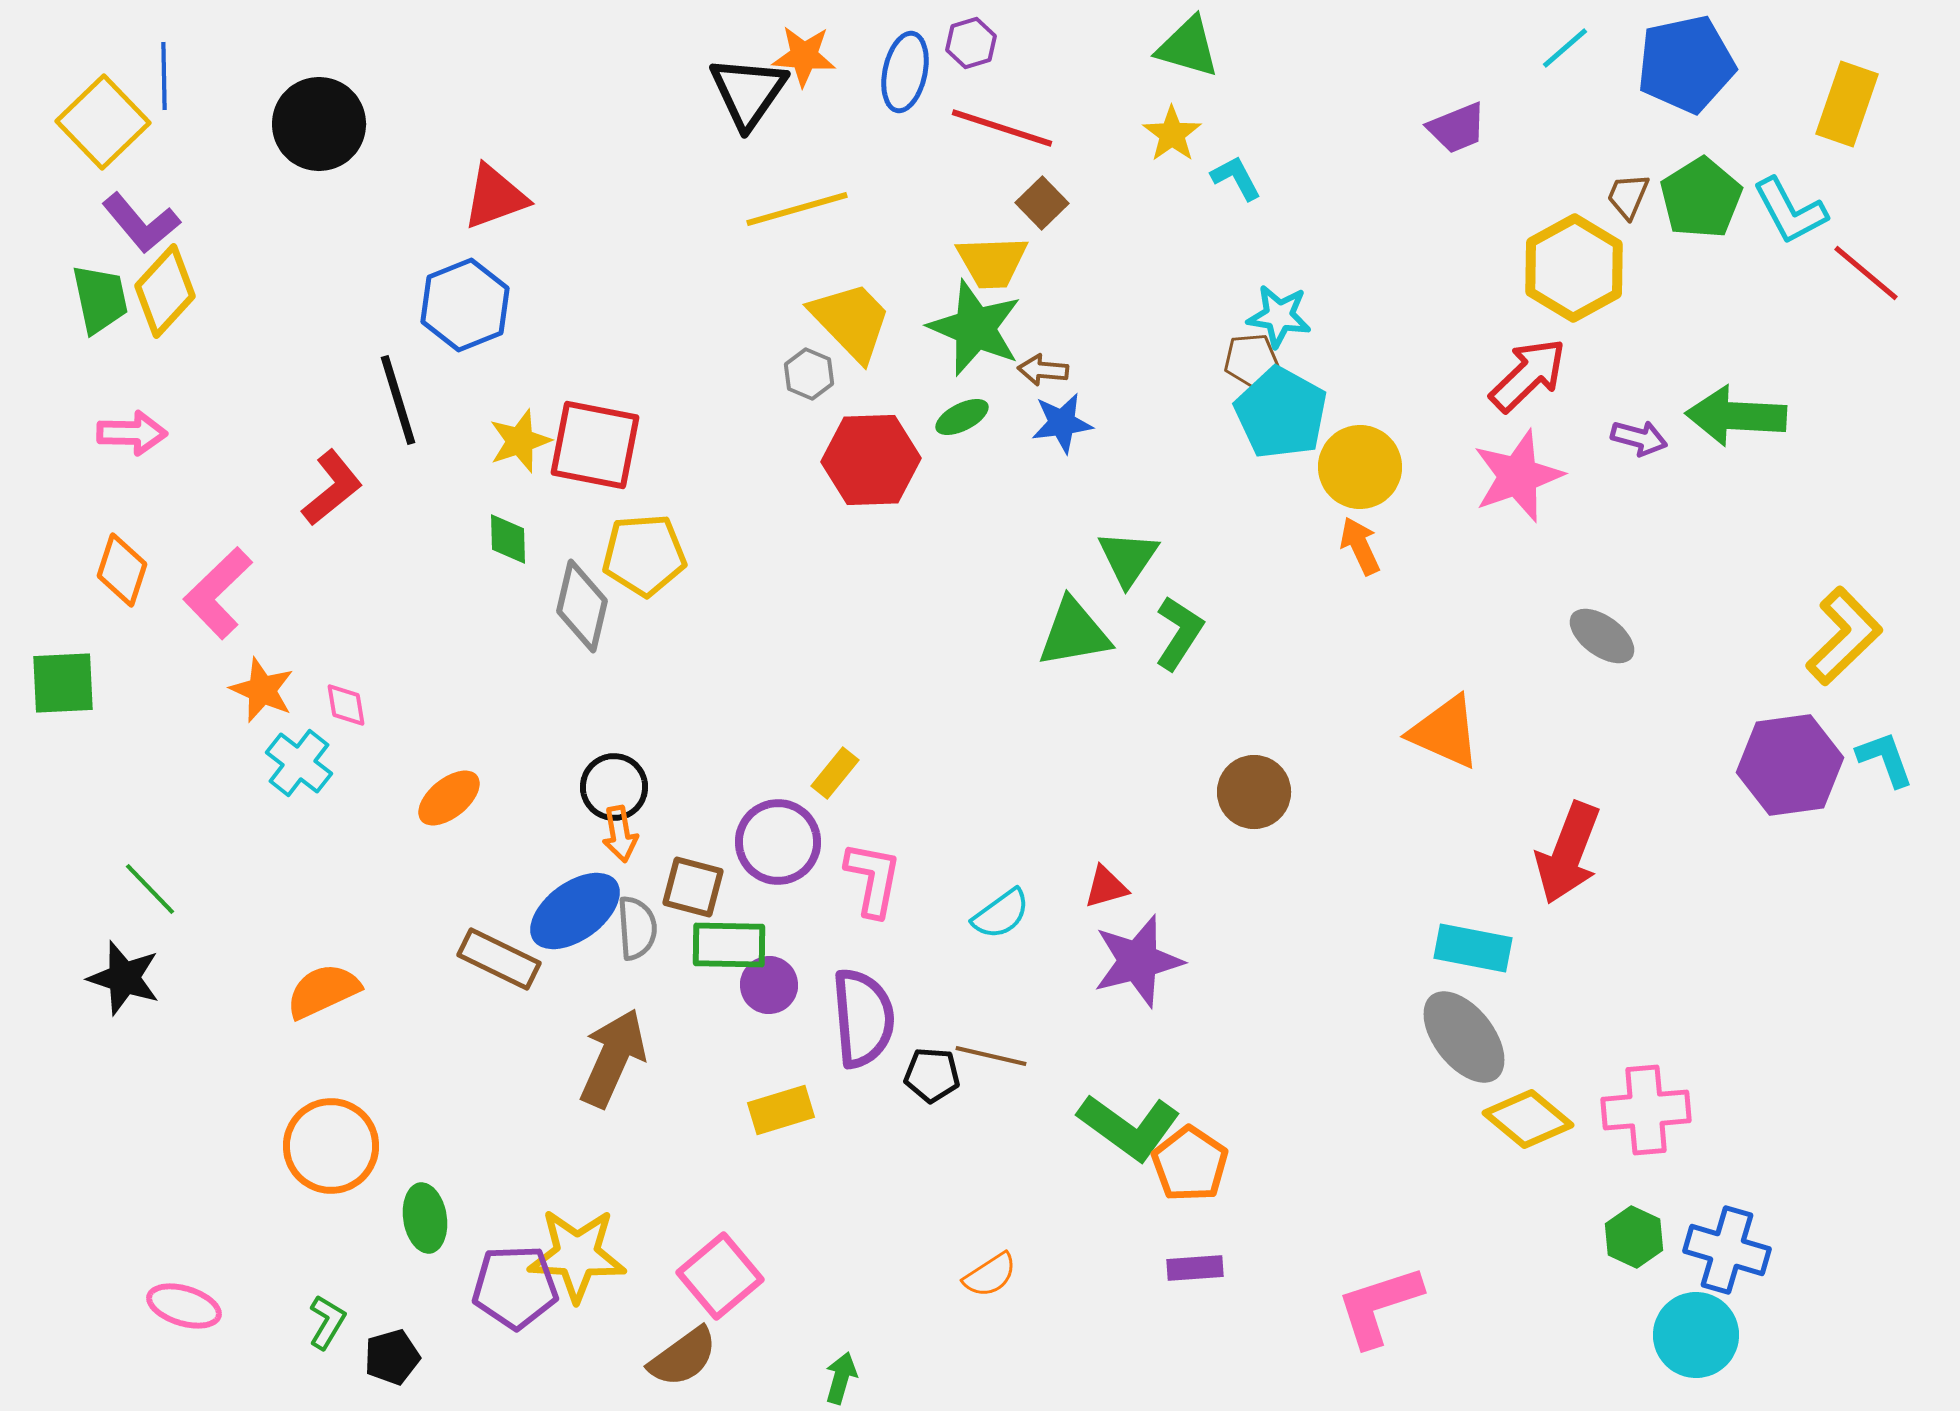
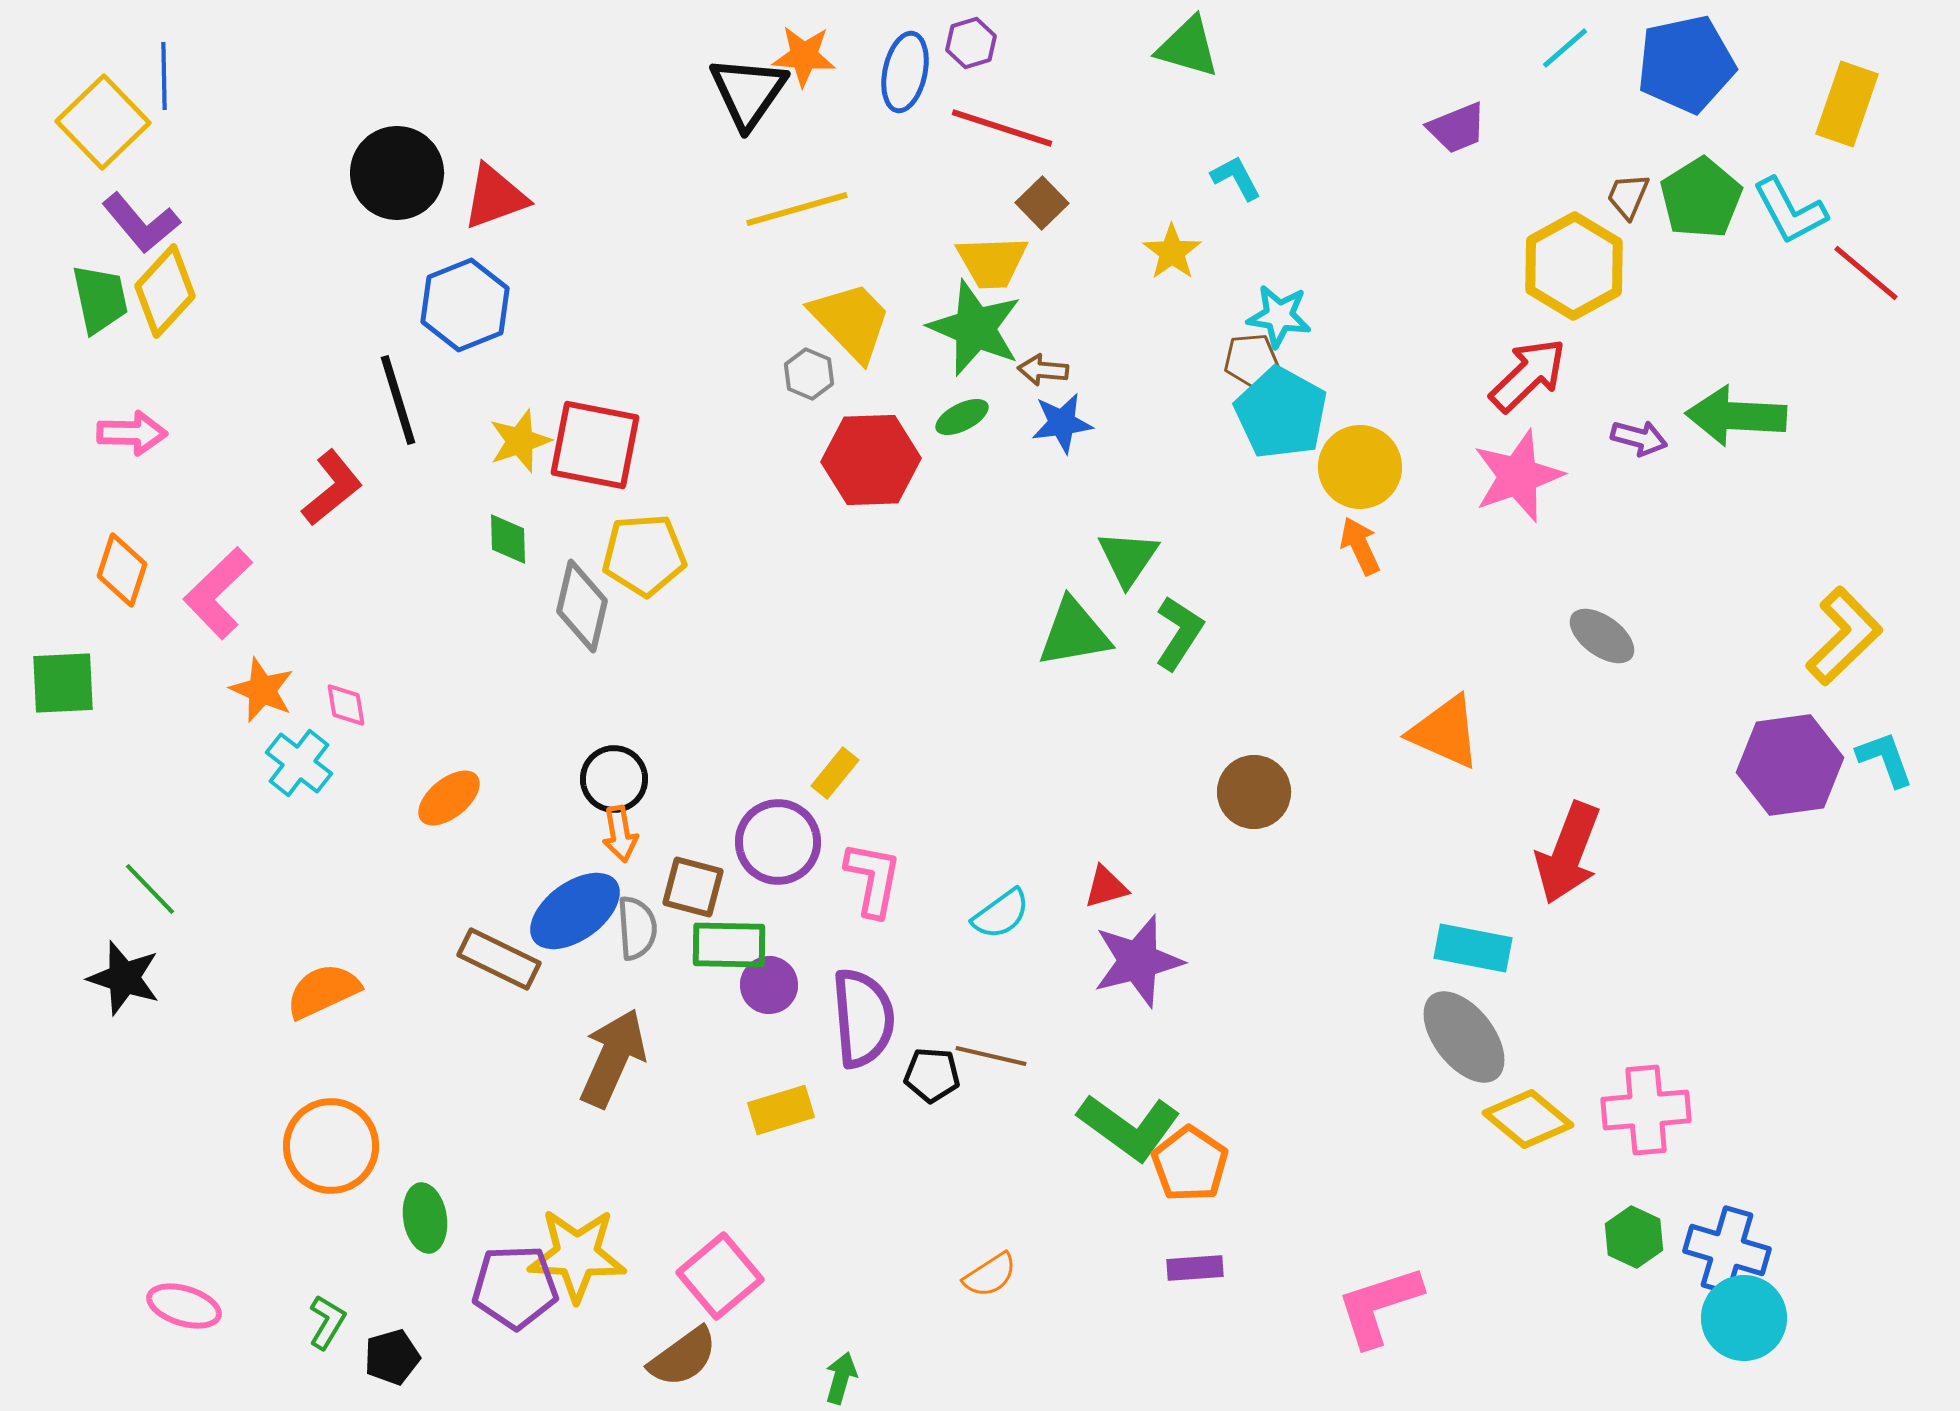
black circle at (319, 124): moved 78 px right, 49 px down
yellow star at (1172, 134): moved 118 px down
yellow hexagon at (1574, 268): moved 2 px up
black circle at (614, 787): moved 8 px up
cyan circle at (1696, 1335): moved 48 px right, 17 px up
